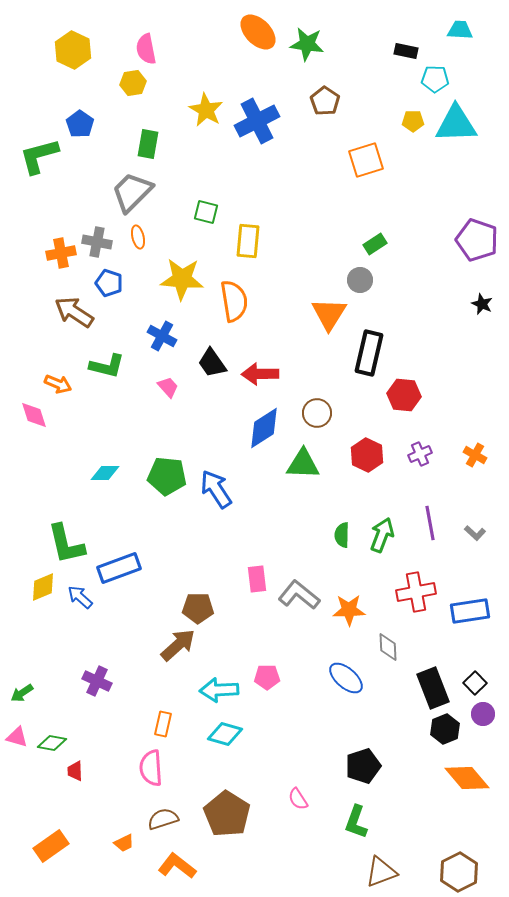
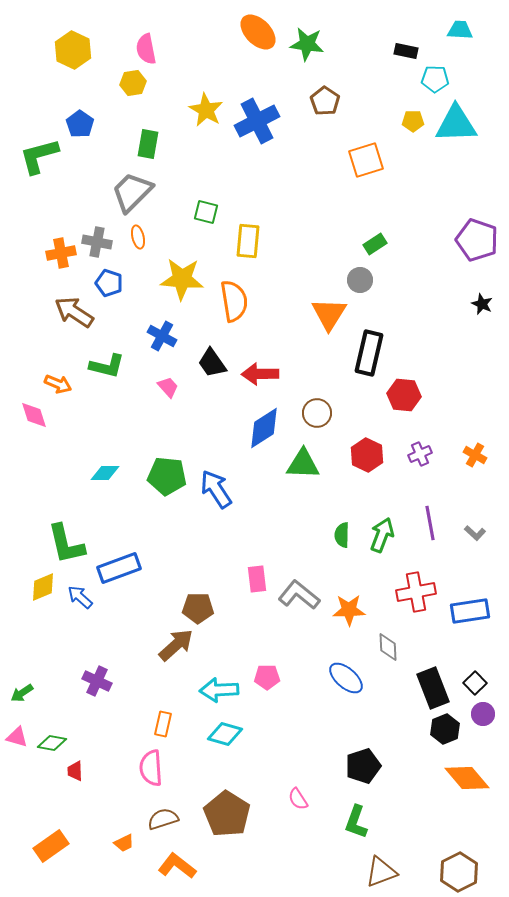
brown arrow at (178, 645): moved 2 px left
